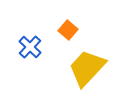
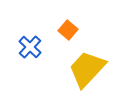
yellow trapezoid: moved 1 px down
